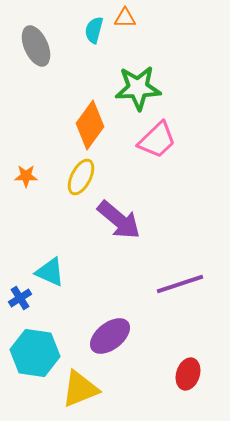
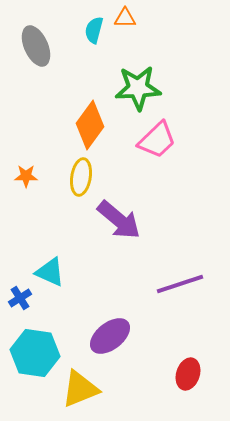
yellow ellipse: rotated 18 degrees counterclockwise
